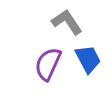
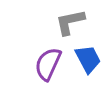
gray L-shape: moved 3 px right; rotated 68 degrees counterclockwise
